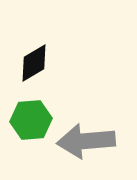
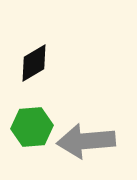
green hexagon: moved 1 px right, 7 px down
